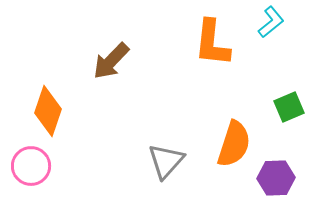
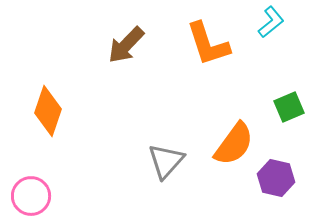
orange L-shape: moved 4 px left, 1 px down; rotated 24 degrees counterclockwise
brown arrow: moved 15 px right, 16 px up
orange semicircle: rotated 18 degrees clockwise
pink circle: moved 30 px down
purple hexagon: rotated 15 degrees clockwise
